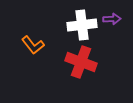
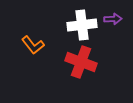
purple arrow: moved 1 px right
